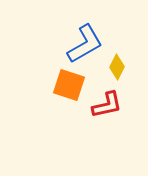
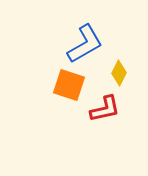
yellow diamond: moved 2 px right, 6 px down
red L-shape: moved 2 px left, 4 px down
